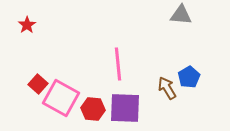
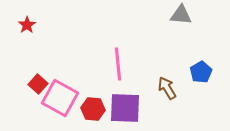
blue pentagon: moved 12 px right, 5 px up
pink square: moved 1 px left
